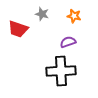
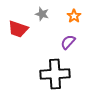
orange star: rotated 24 degrees clockwise
purple semicircle: rotated 28 degrees counterclockwise
black cross: moved 6 px left, 3 px down
